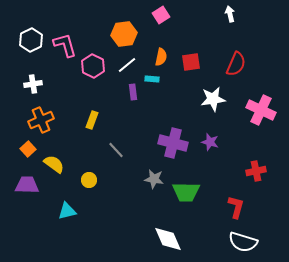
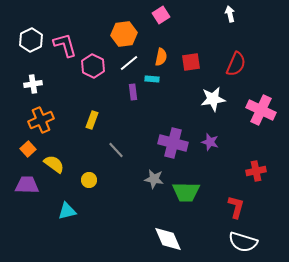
white line: moved 2 px right, 2 px up
